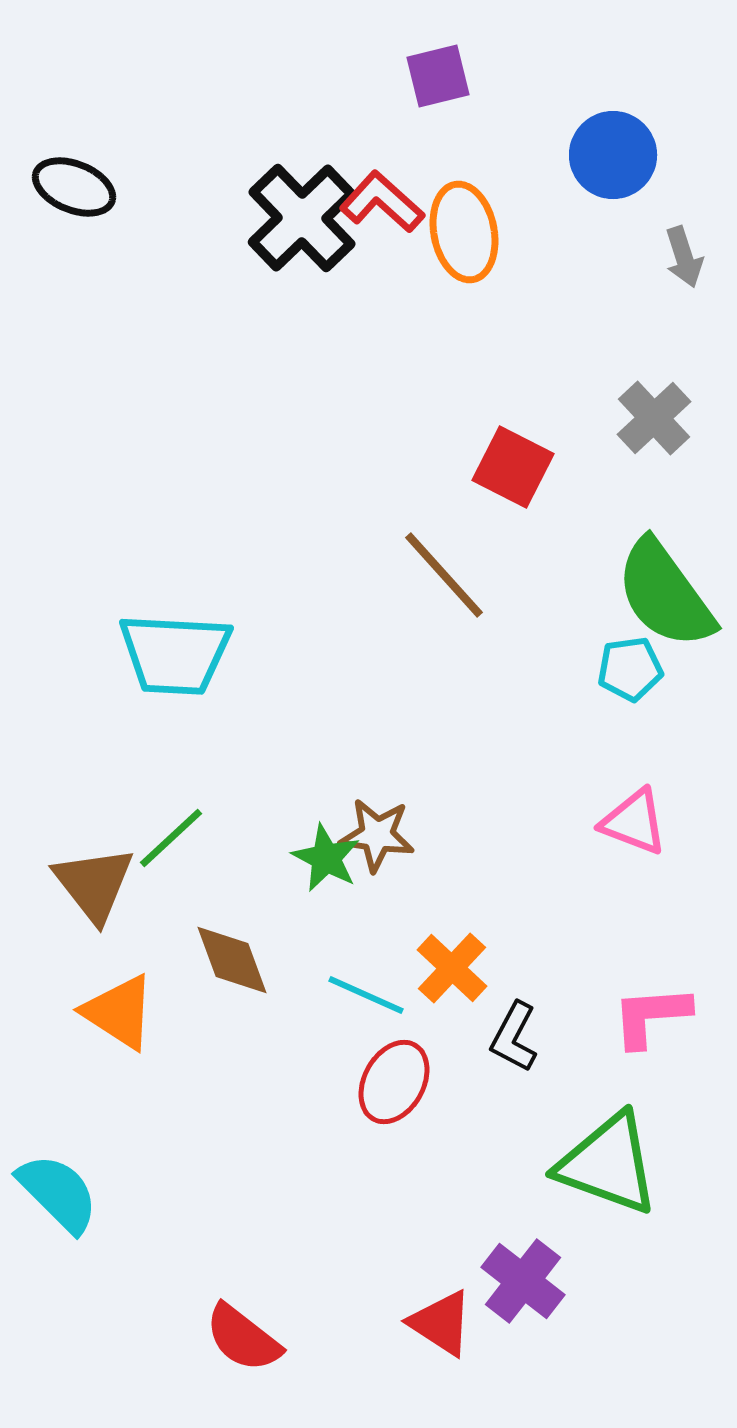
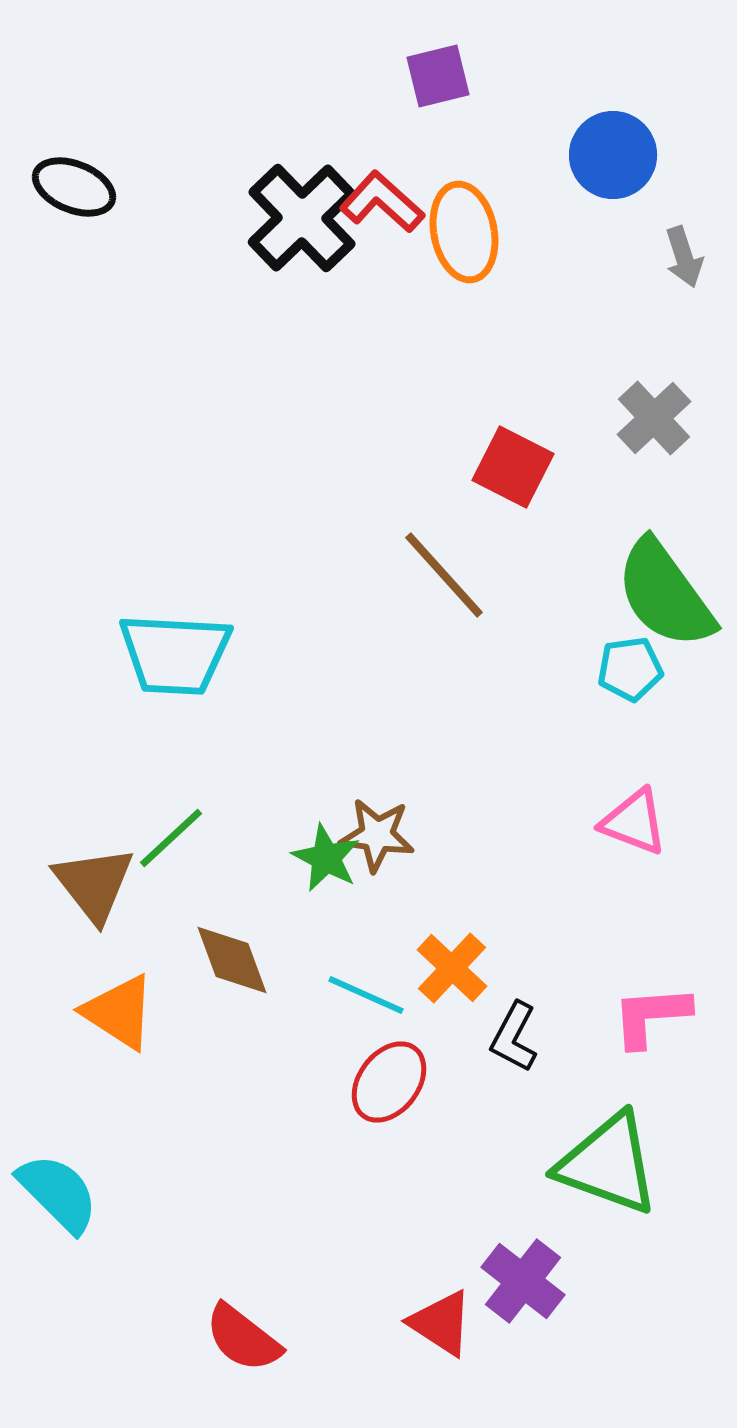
red ellipse: moved 5 px left; rotated 8 degrees clockwise
